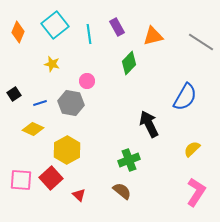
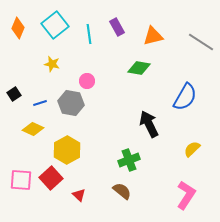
orange diamond: moved 4 px up
green diamond: moved 10 px right, 5 px down; rotated 55 degrees clockwise
pink L-shape: moved 10 px left, 3 px down
